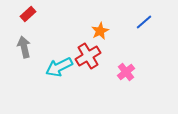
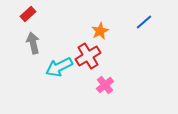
gray arrow: moved 9 px right, 4 px up
pink cross: moved 21 px left, 13 px down
